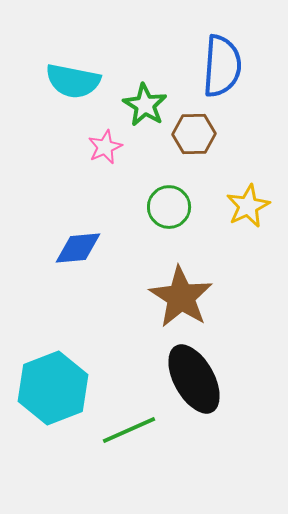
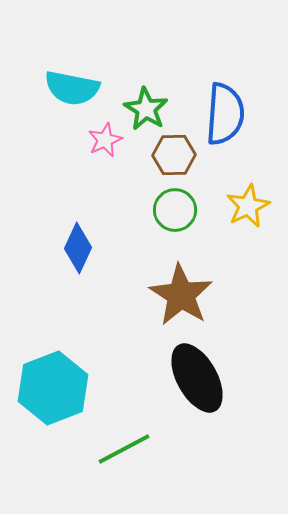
blue semicircle: moved 3 px right, 48 px down
cyan semicircle: moved 1 px left, 7 px down
green star: moved 1 px right, 4 px down
brown hexagon: moved 20 px left, 21 px down
pink star: moved 7 px up
green circle: moved 6 px right, 3 px down
blue diamond: rotated 60 degrees counterclockwise
brown star: moved 2 px up
black ellipse: moved 3 px right, 1 px up
green line: moved 5 px left, 19 px down; rotated 4 degrees counterclockwise
